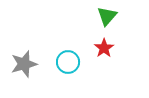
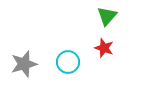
red star: rotated 18 degrees counterclockwise
